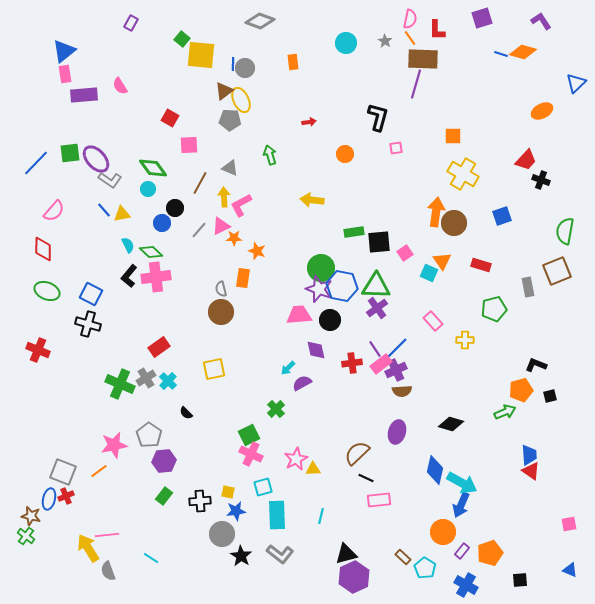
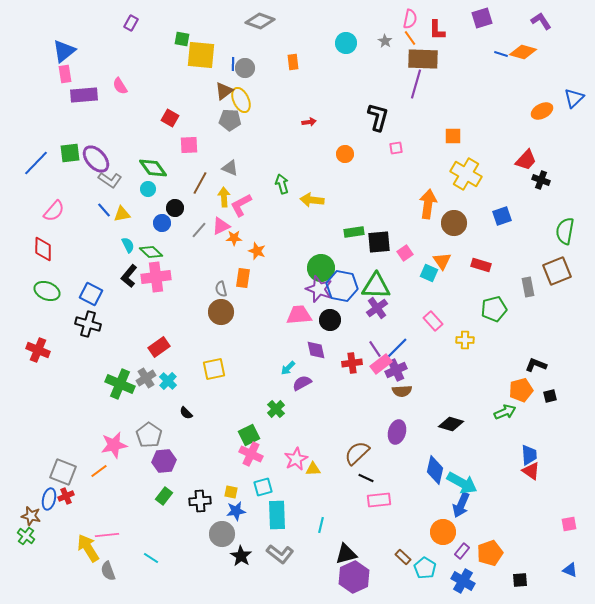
green square at (182, 39): rotated 28 degrees counterclockwise
blue triangle at (576, 83): moved 2 px left, 15 px down
green arrow at (270, 155): moved 12 px right, 29 px down
yellow cross at (463, 174): moved 3 px right
orange arrow at (436, 212): moved 8 px left, 8 px up
yellow square at (228, 492): moved 3 px right
cyan line at (321, 516): moved 9 px down
blue cross at (466, 585): moved 3 px left, 4 px up
